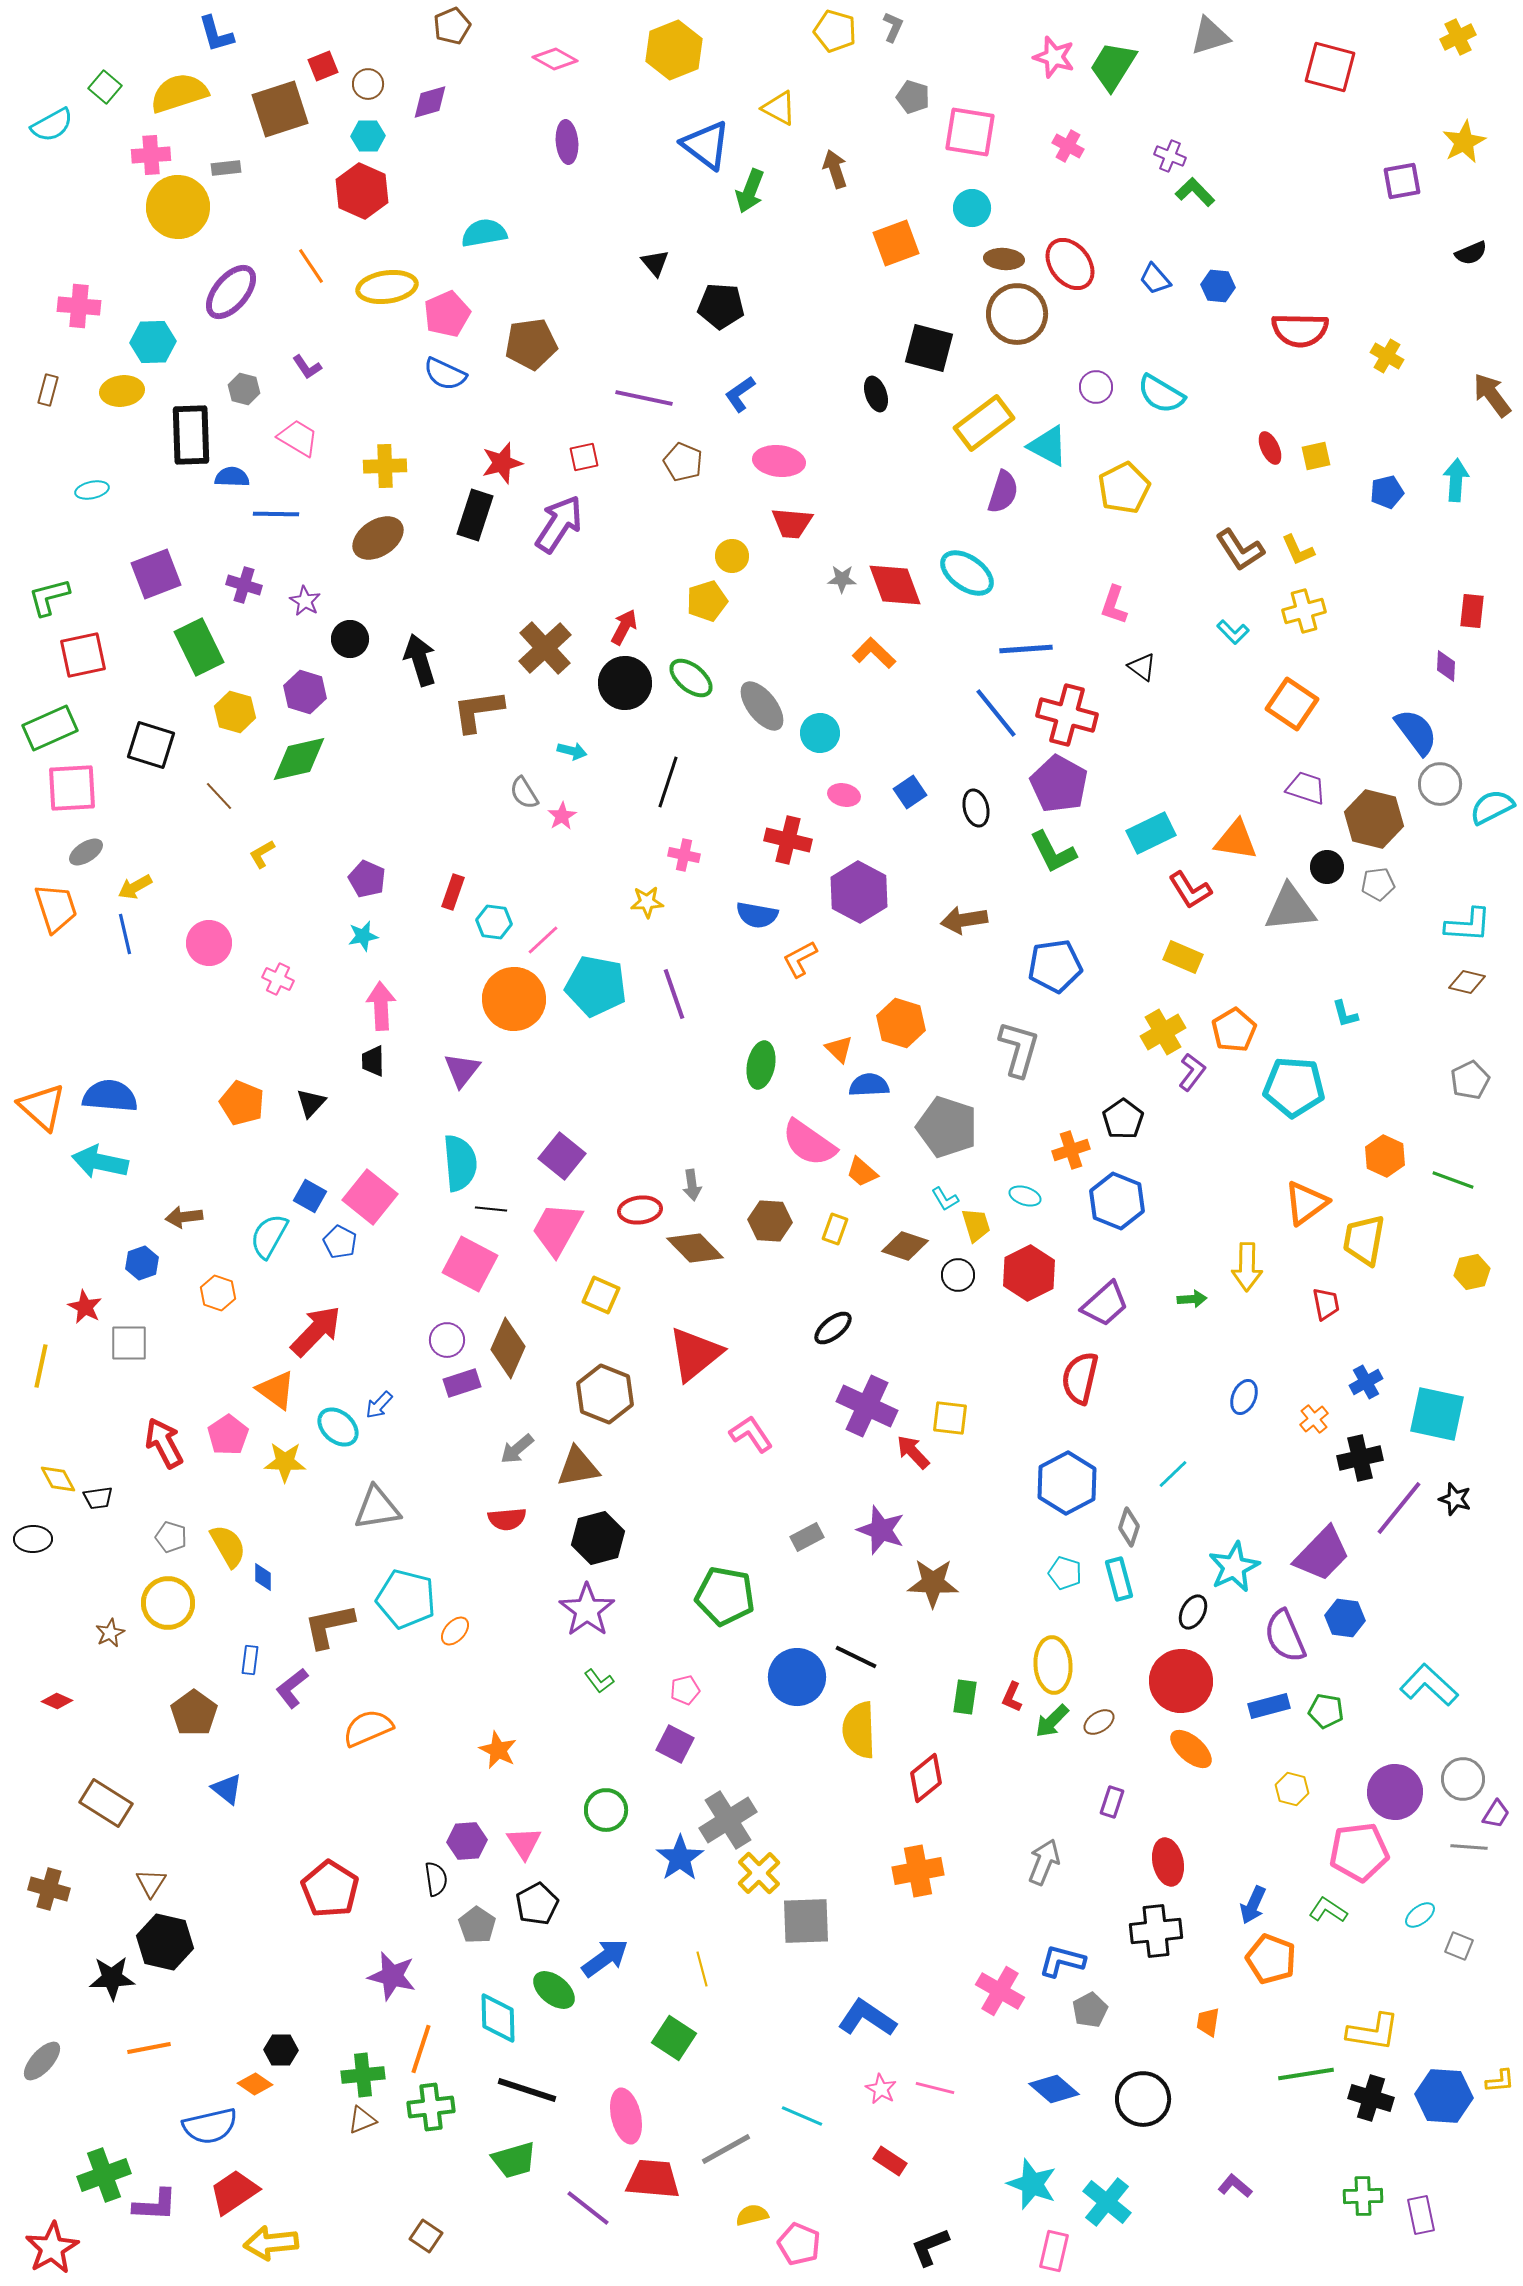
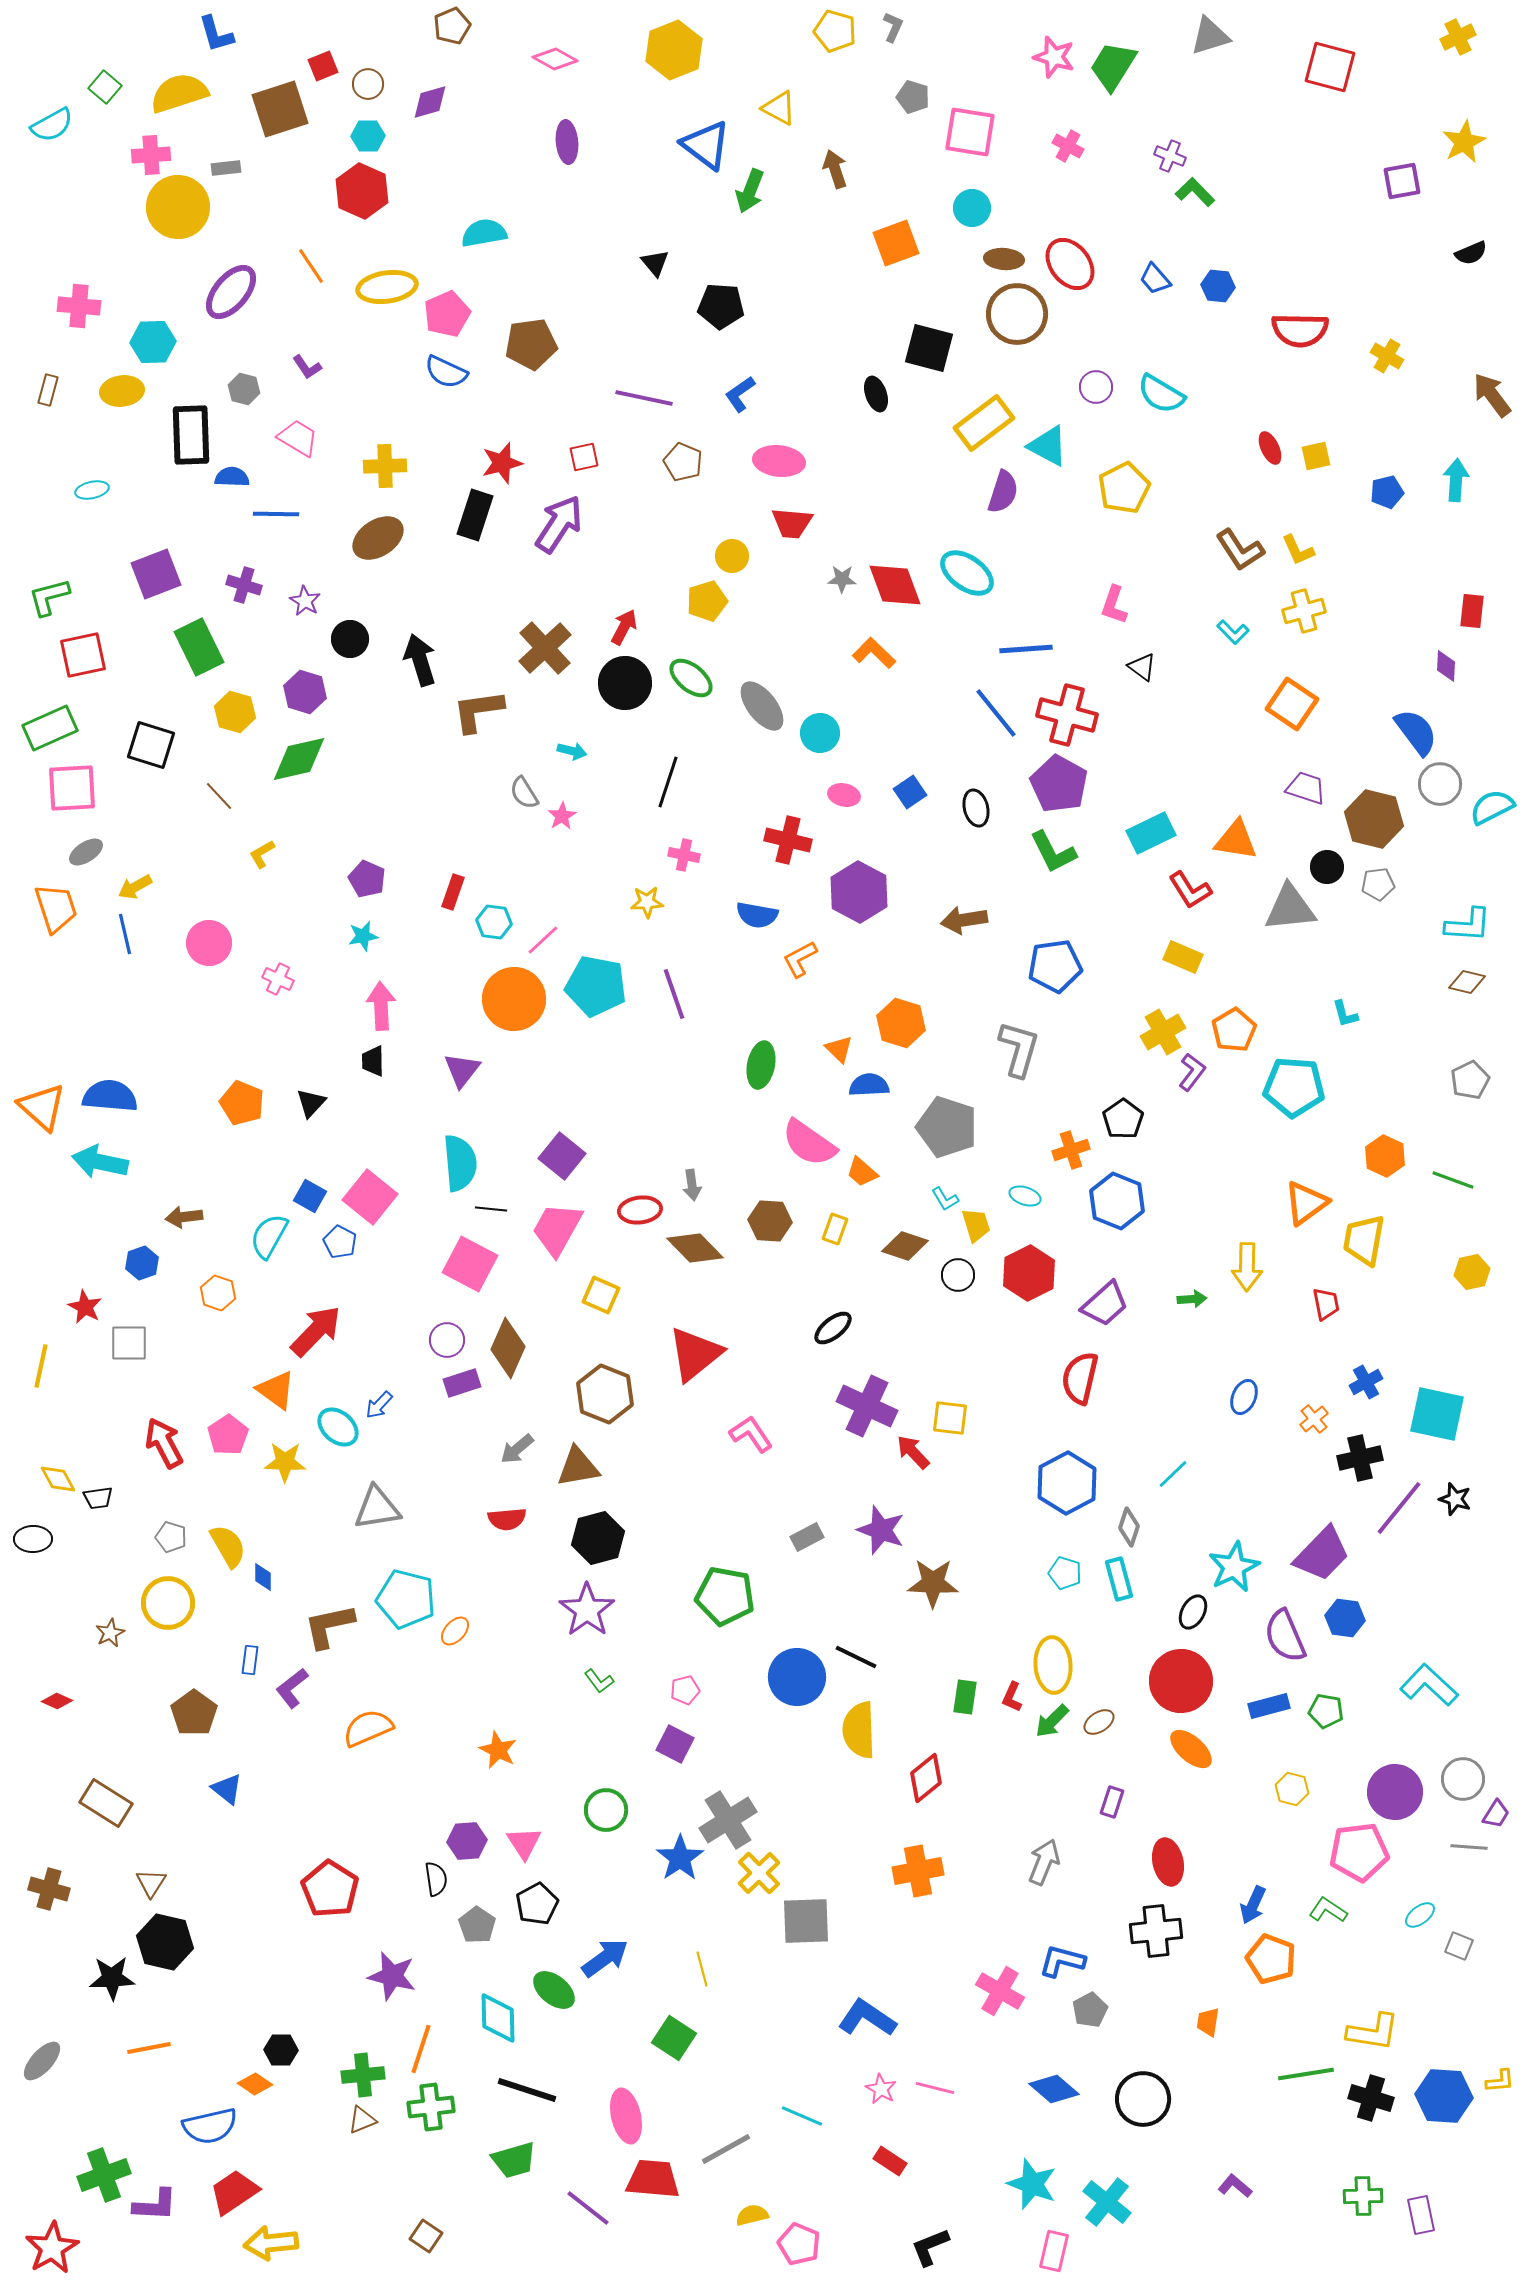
blue semicircle at (445, 374): moved 1 px right, 2 px up
